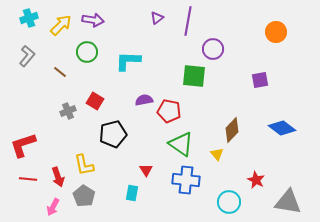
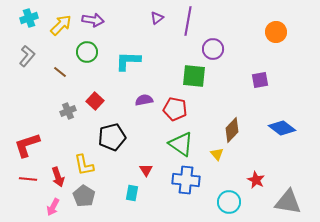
red square: rotated 12 degrees clockwise
red pentagon: moved 6 px right, 2 px up
black pentagon: moved 1 px left, 3 px down
red L-shape: moved 4 px right
